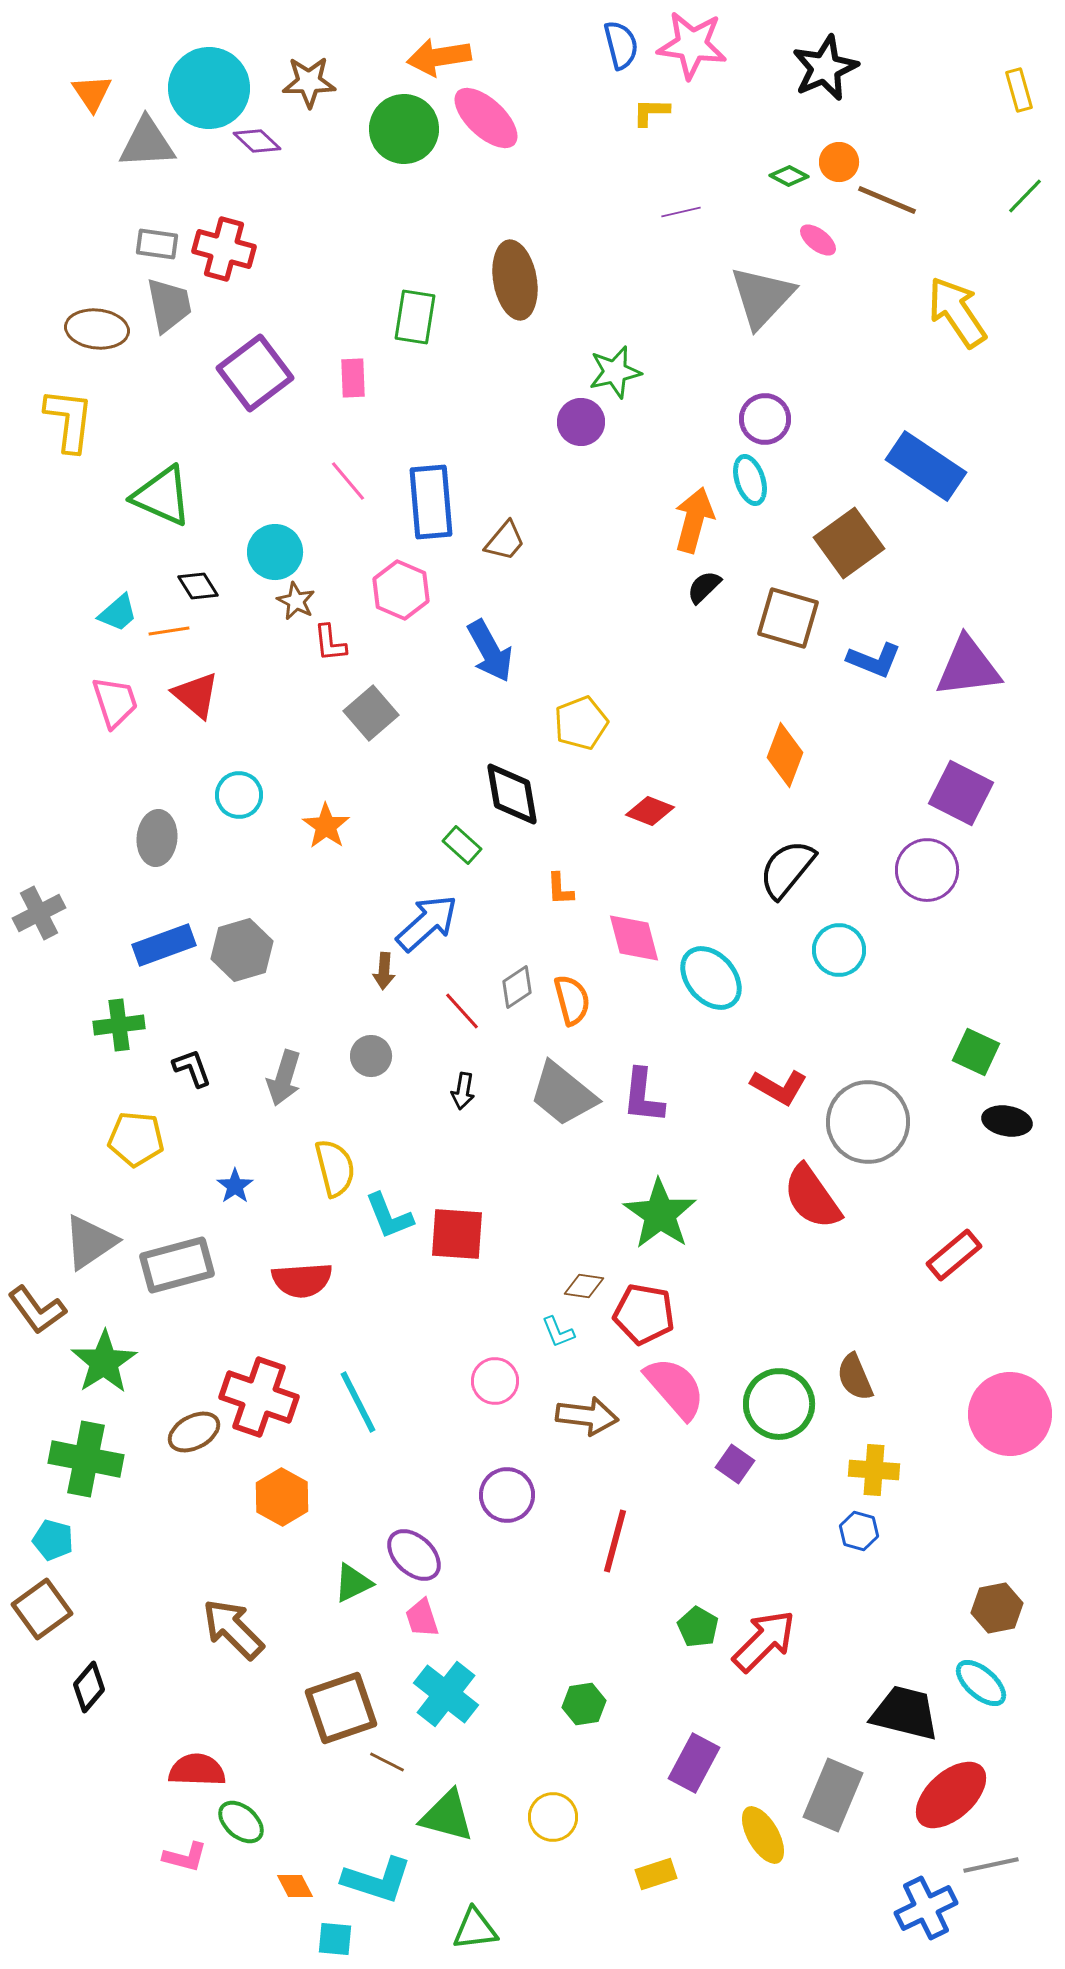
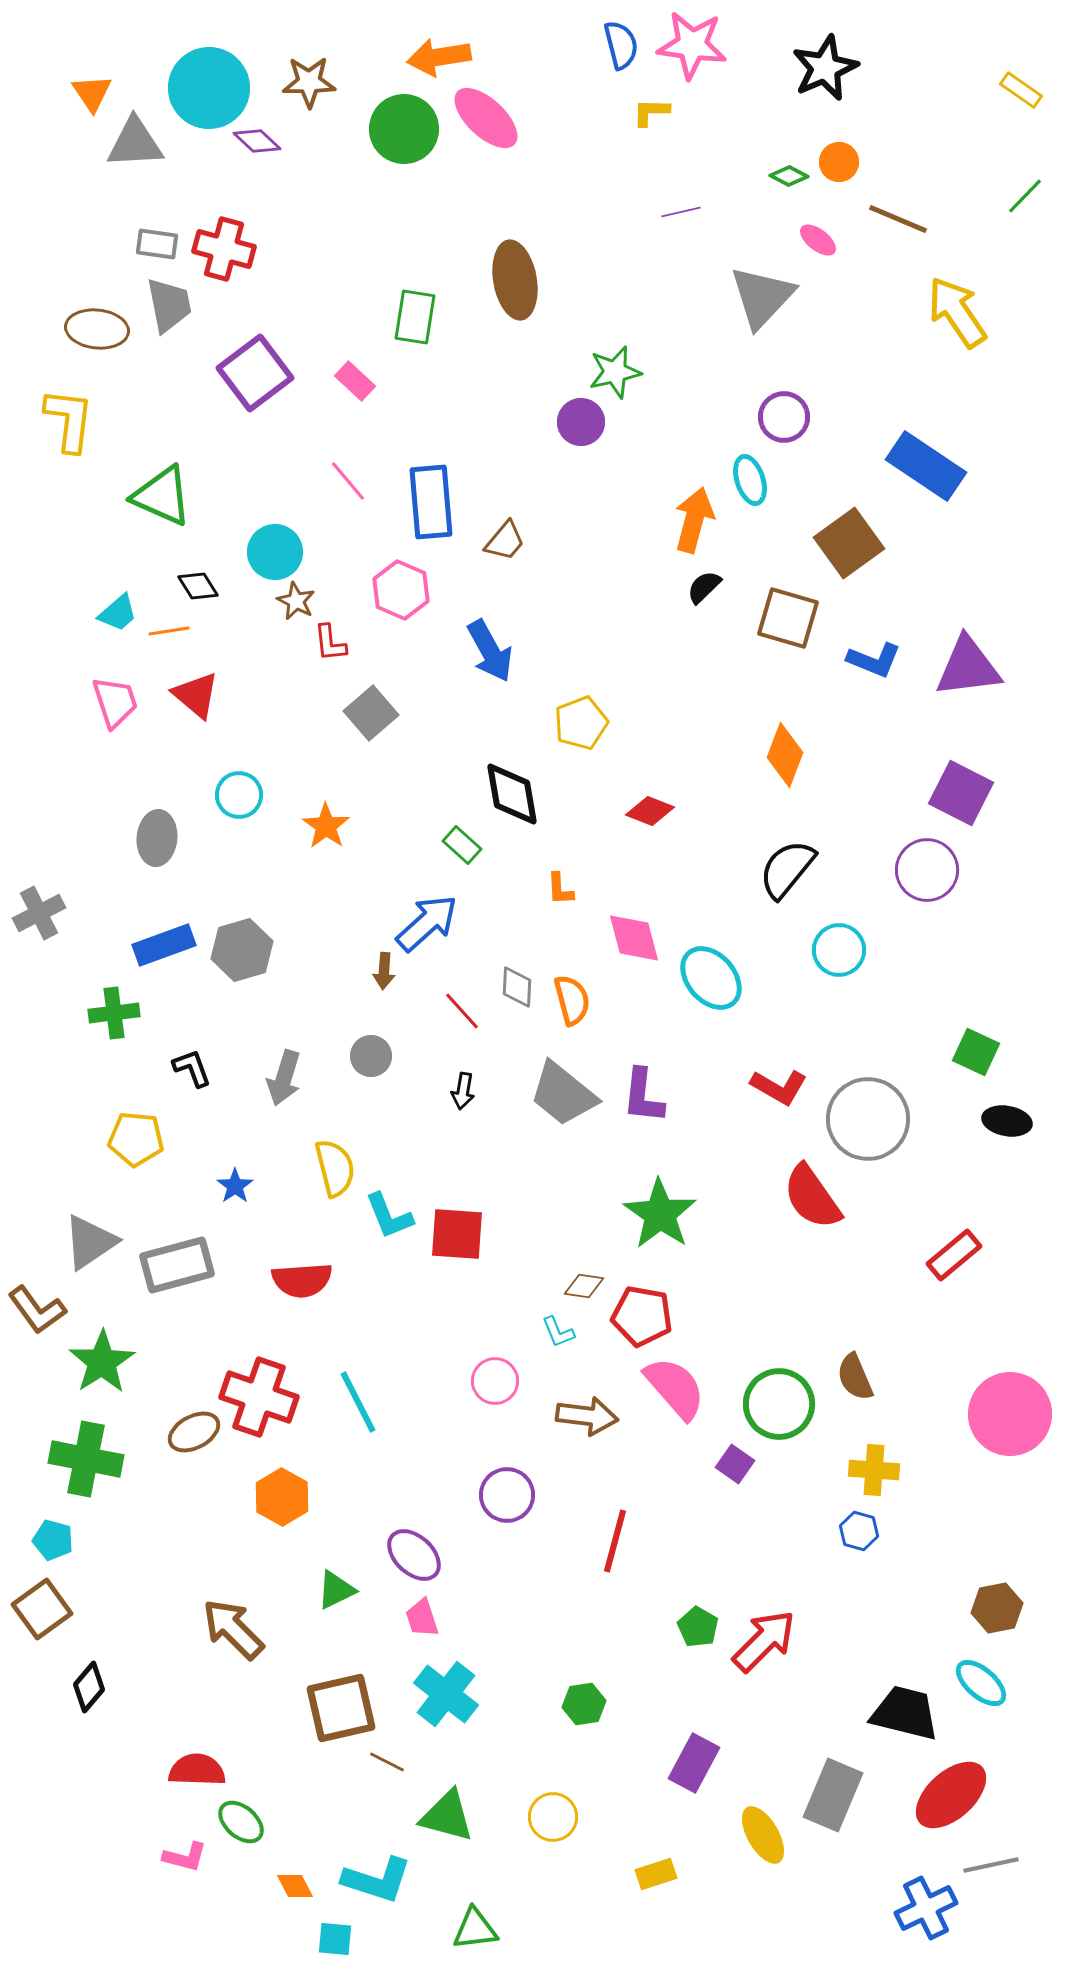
yellow rectangle at (1019, 90): moved 2 px right; rotated 39 degrees counterclockwise
gray triangle at (147, 143): moved 12 px left
brown line at (887, 200): moved 11 px right, 19 px down
pink rectangle at (353, 378): moved 2 px right, 3 px down; rotated 45 degrees counterclockwise
purple circle at (765, 419): moved 19 px right, 2 px up
gray diamond at (517, 987): rotated 54 degrees counterclockwise
green cross at (119, 1025): moved 5 px left, 12 px up
gray circle at (868, 1122): moved 3 px up
red pentagon at (644, 1314): moved 2 px left, 2 px down
green star at (104, 1362): moved 2 px left
green triangle at (353, 1583): moved 17 px left, 7 px down
brown square at (341, 1708): rotated 6 degrees clockwise
